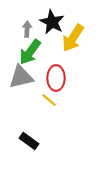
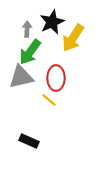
black star: rotated 20 degrees clockwise
black rectangle: rotated 12 degrees counterclockwise
